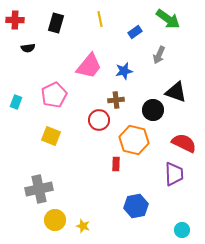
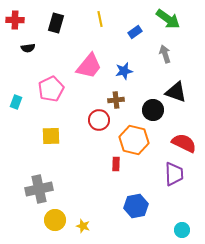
gray arrow: moved 6 px right, 1 px up; rotated 138 degrees clockwise
pink pentagon: moved 3 px left, 6 px up
yellow square: rotated 24 degrees counterclockwise
